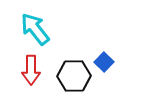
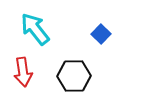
blue square: moved 3 px left, 28 px up
red arrow: moved 8 px left, 2 px down; rotated 8 degrees counterclockwise
